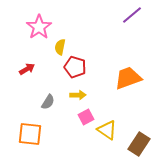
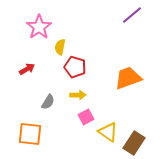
yellow triangle: moved 1 px right, 2 px down
brown rectangle: moved 5 px left, 1 px up
